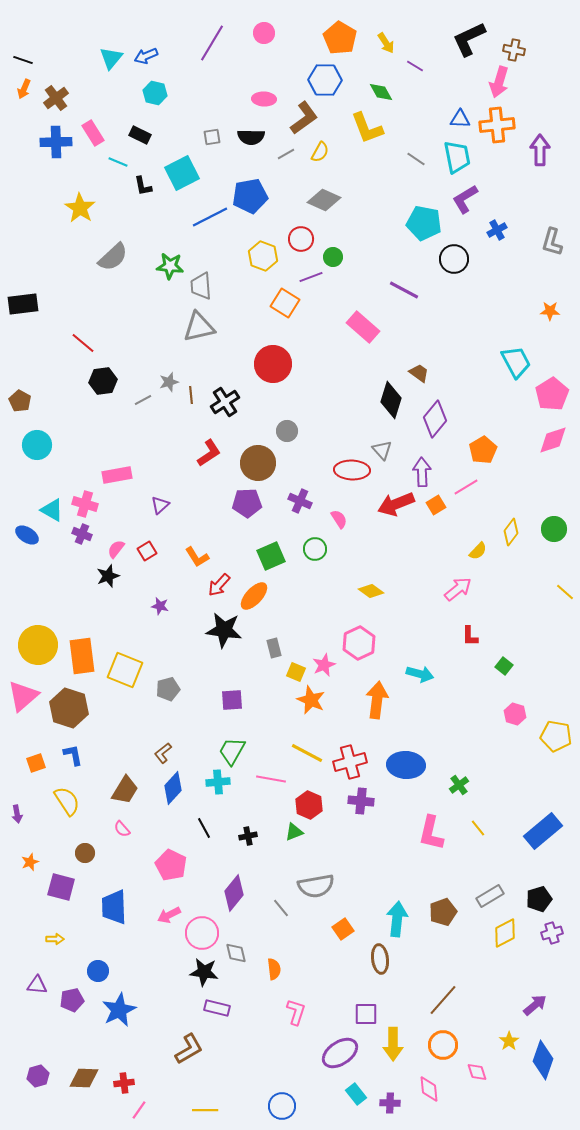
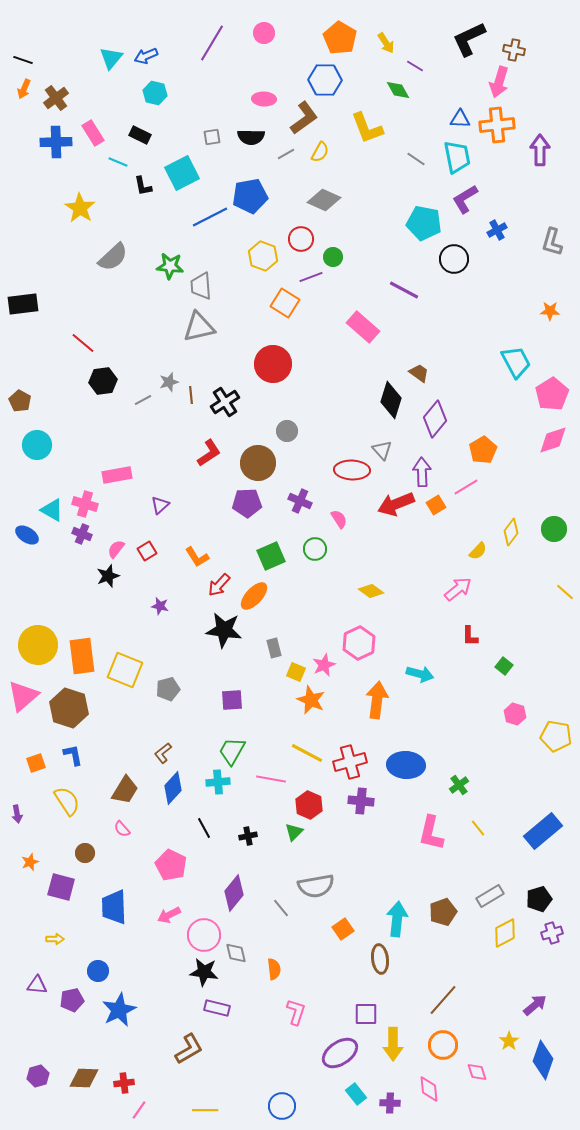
green diamond at (381, 92): moved 17 px right, 2 px up
green triangle at (294, 832): rotated 24 degrees counterclockwise
pink circle at (202, 933): moved 2 px right, 2 px down
